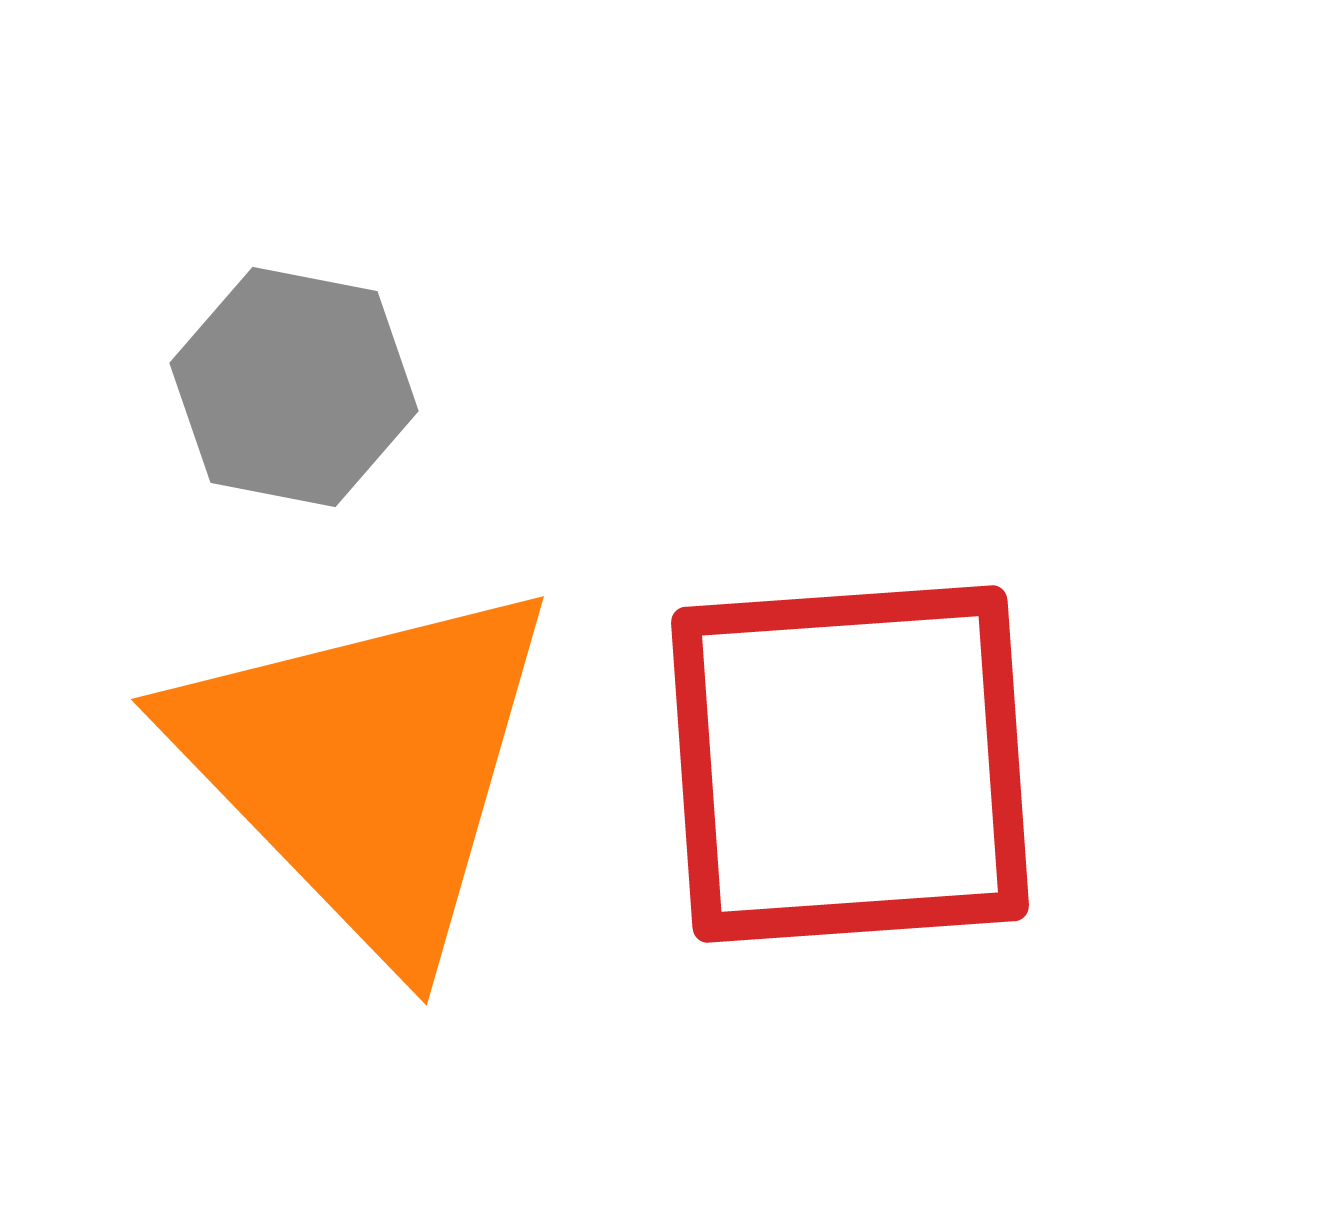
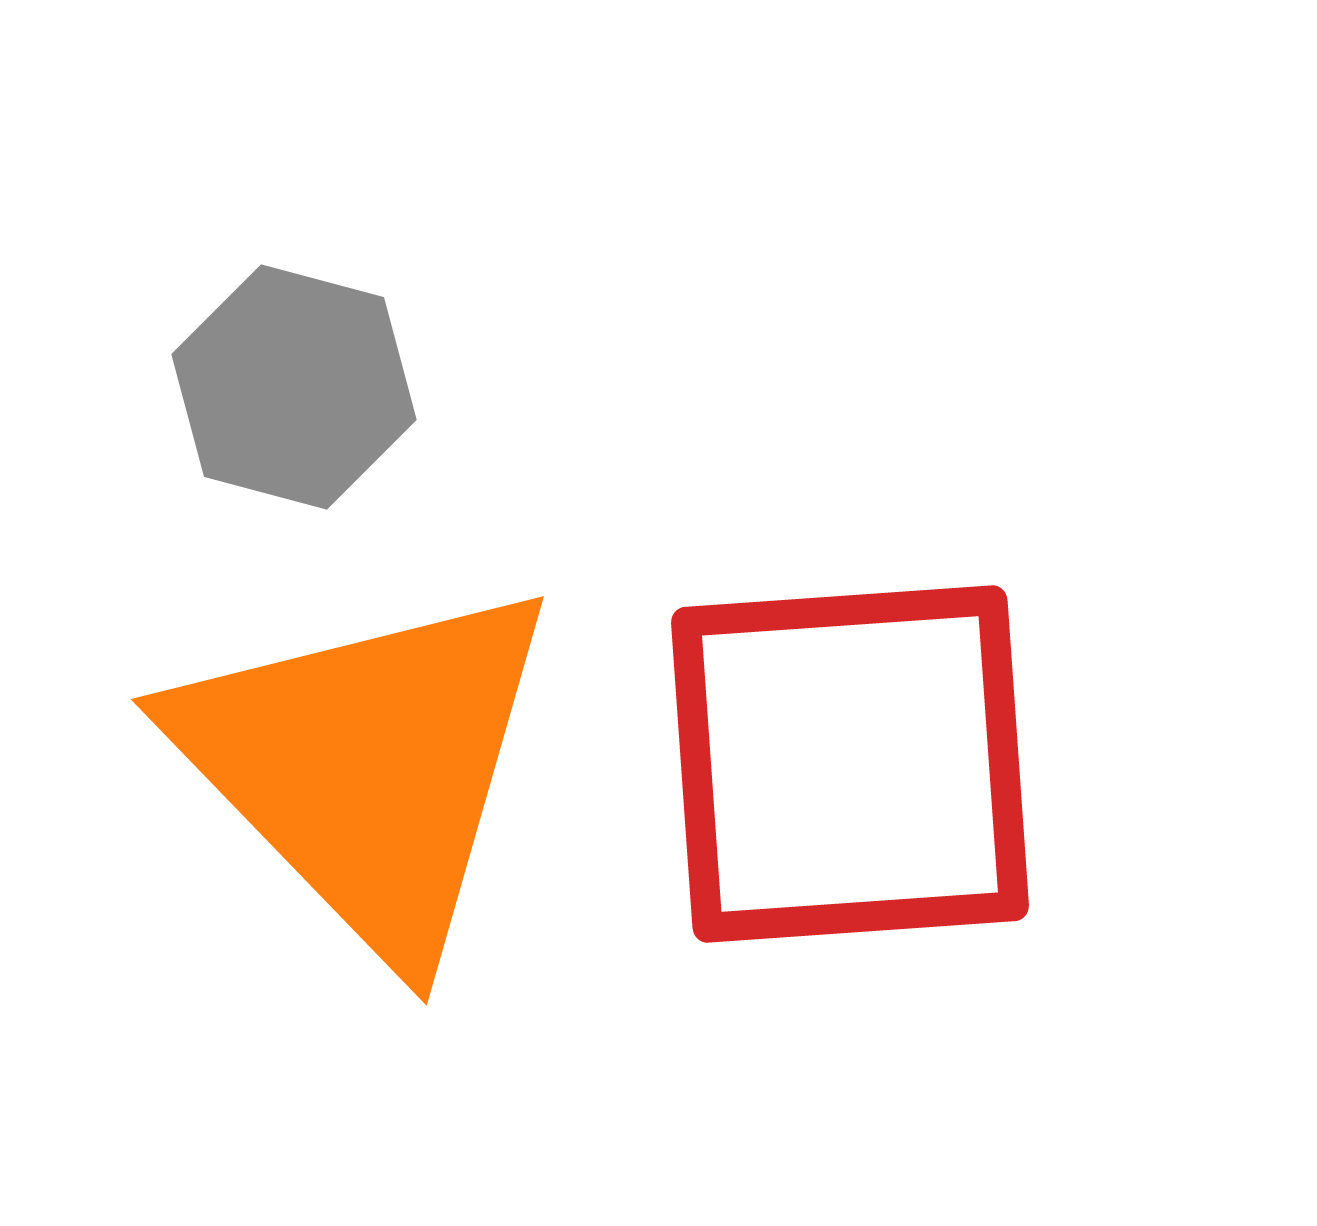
gray hexagon: rotated 4 degrees clockwise
